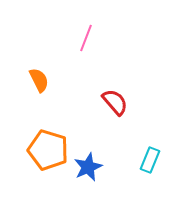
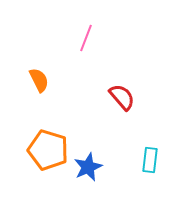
red semicircle: moved 7 px right, 5 px up
cyan rectangle: rotated 15 degrees counterclockwise
